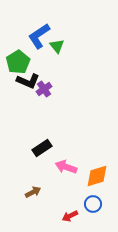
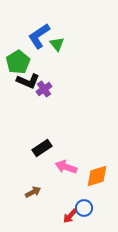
green triangle: moved 2 px up
blue circle: moved 9 px left, 4 px down
red arrow: rotated 21 degrees counterclockwise
